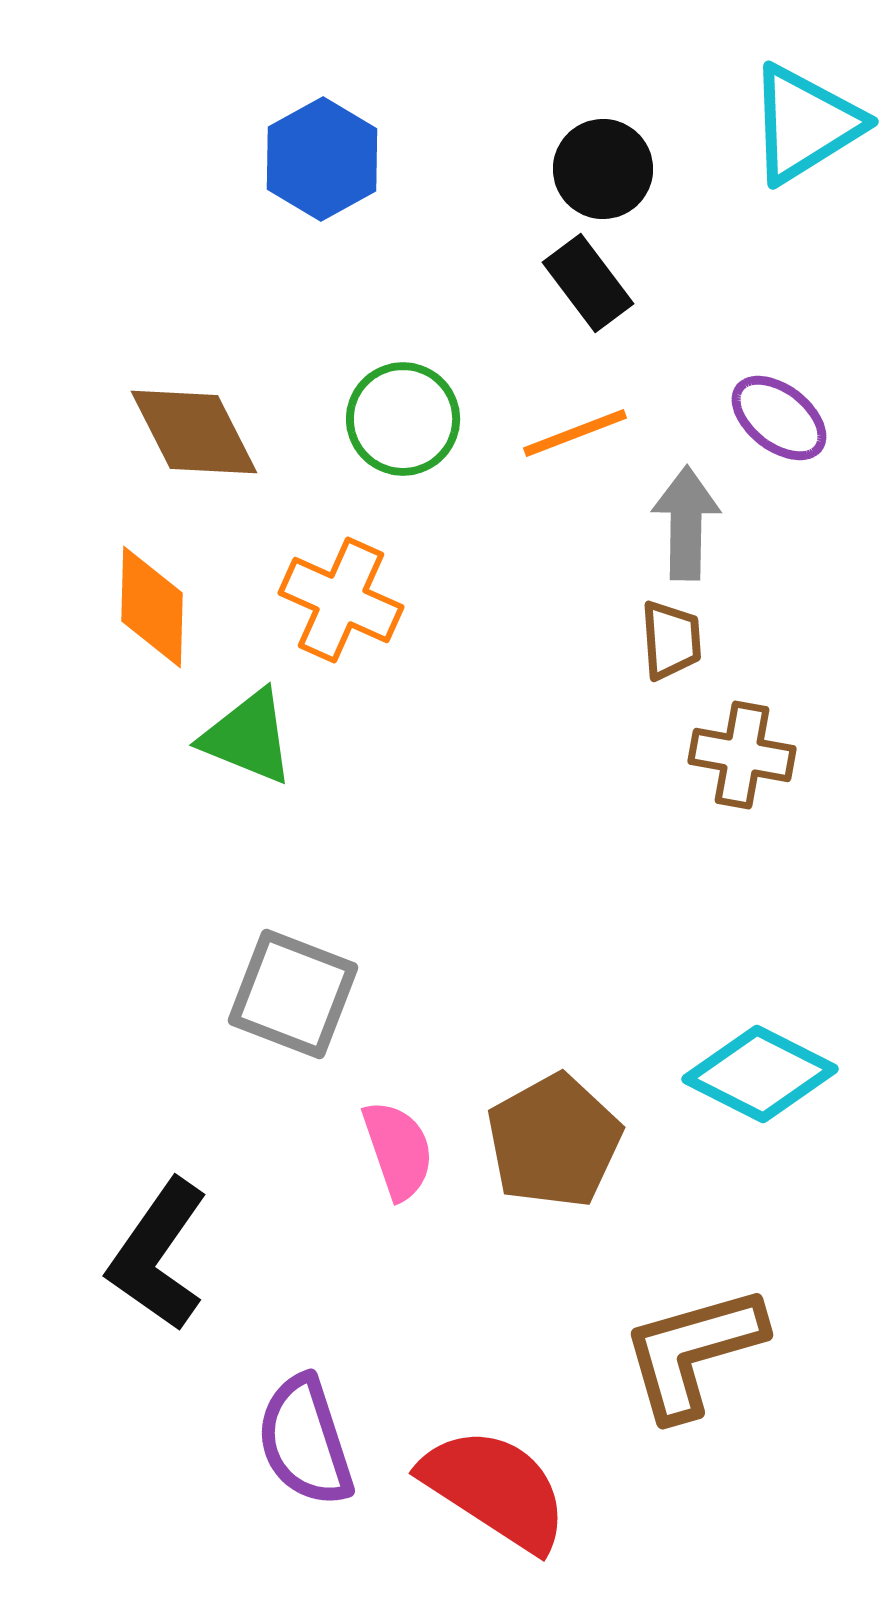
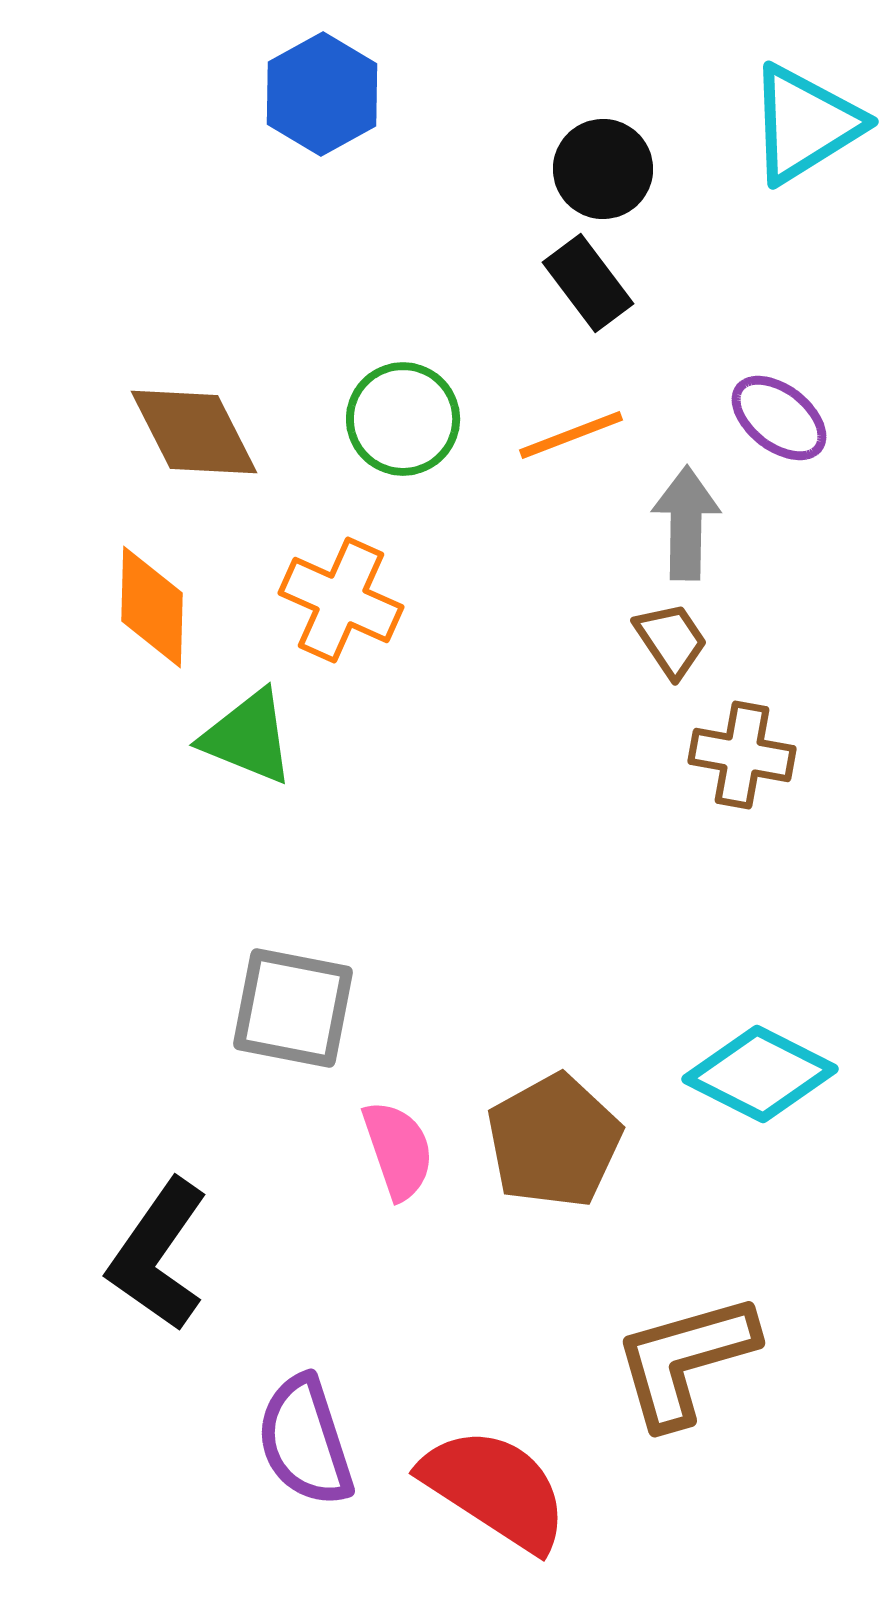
blue hexagon: moved 65 px up
orange line: moved 4 px left, 2 px down
brown trapezoid: rotated 30 degrees counterclockwise
gray square: moved 14 px down; rotated 10 degrees counterclockwise
brown L-shape: moved 8 px left, 8 px down
